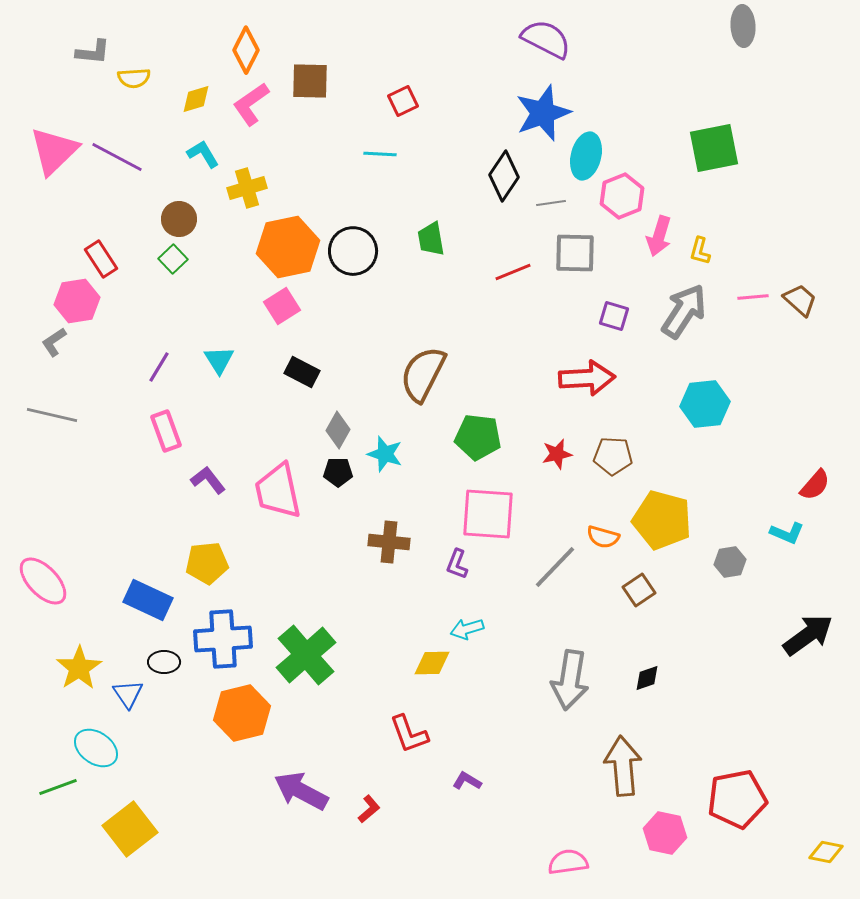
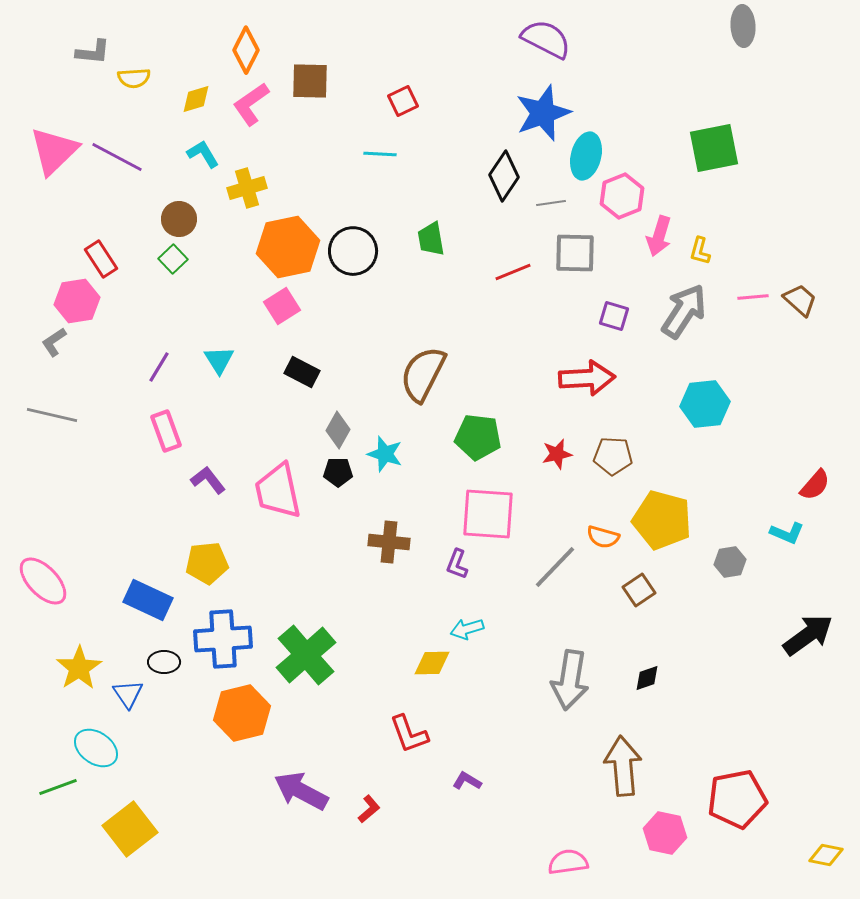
yellow diamond at (826, 852): moved 3 px down
